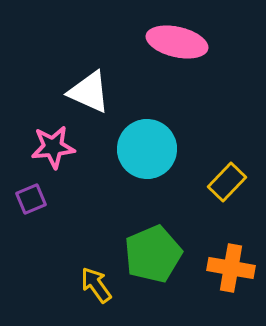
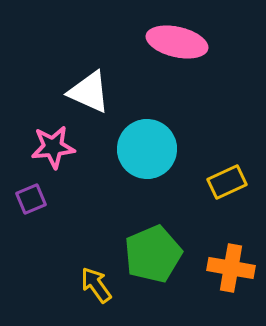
yellow rectangle: rotated 21 degrees clockwise
